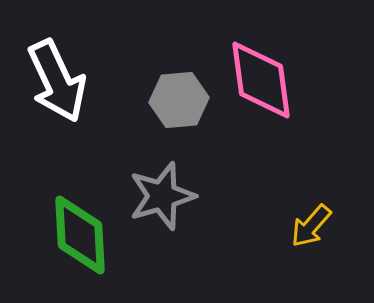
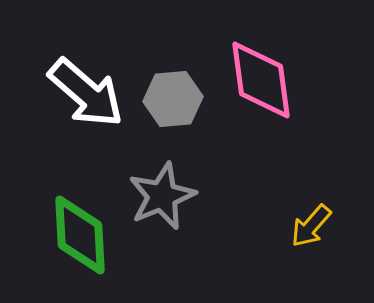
white arrow: moved 29 px right, 12 px down; rotated 24 degrees counterclockwise
gray hexagon: moved 6 px left, 1 px up
gray star: rotated 6 degrees counterclockwise
